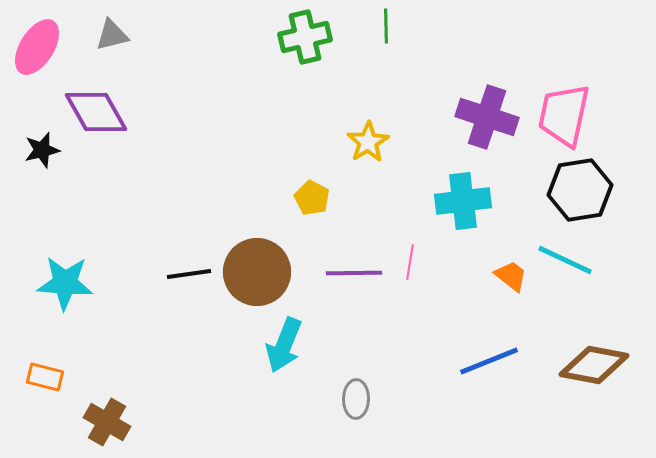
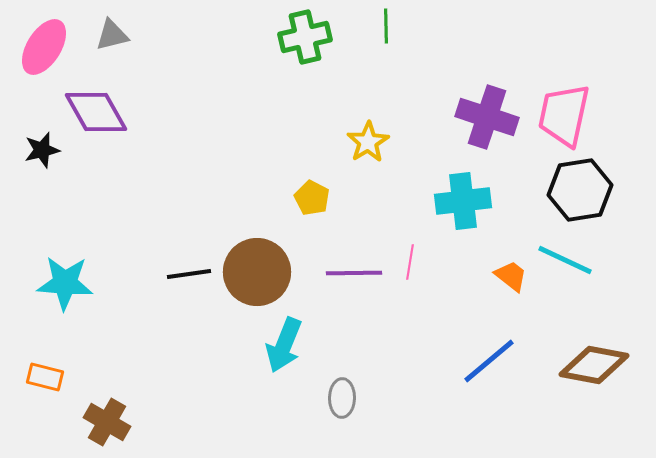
pink ellipse: moved 7 px right
blue line: rotated 18 degrees counterclockwise
gray ellipse: moved 14 px left, 1 px up
